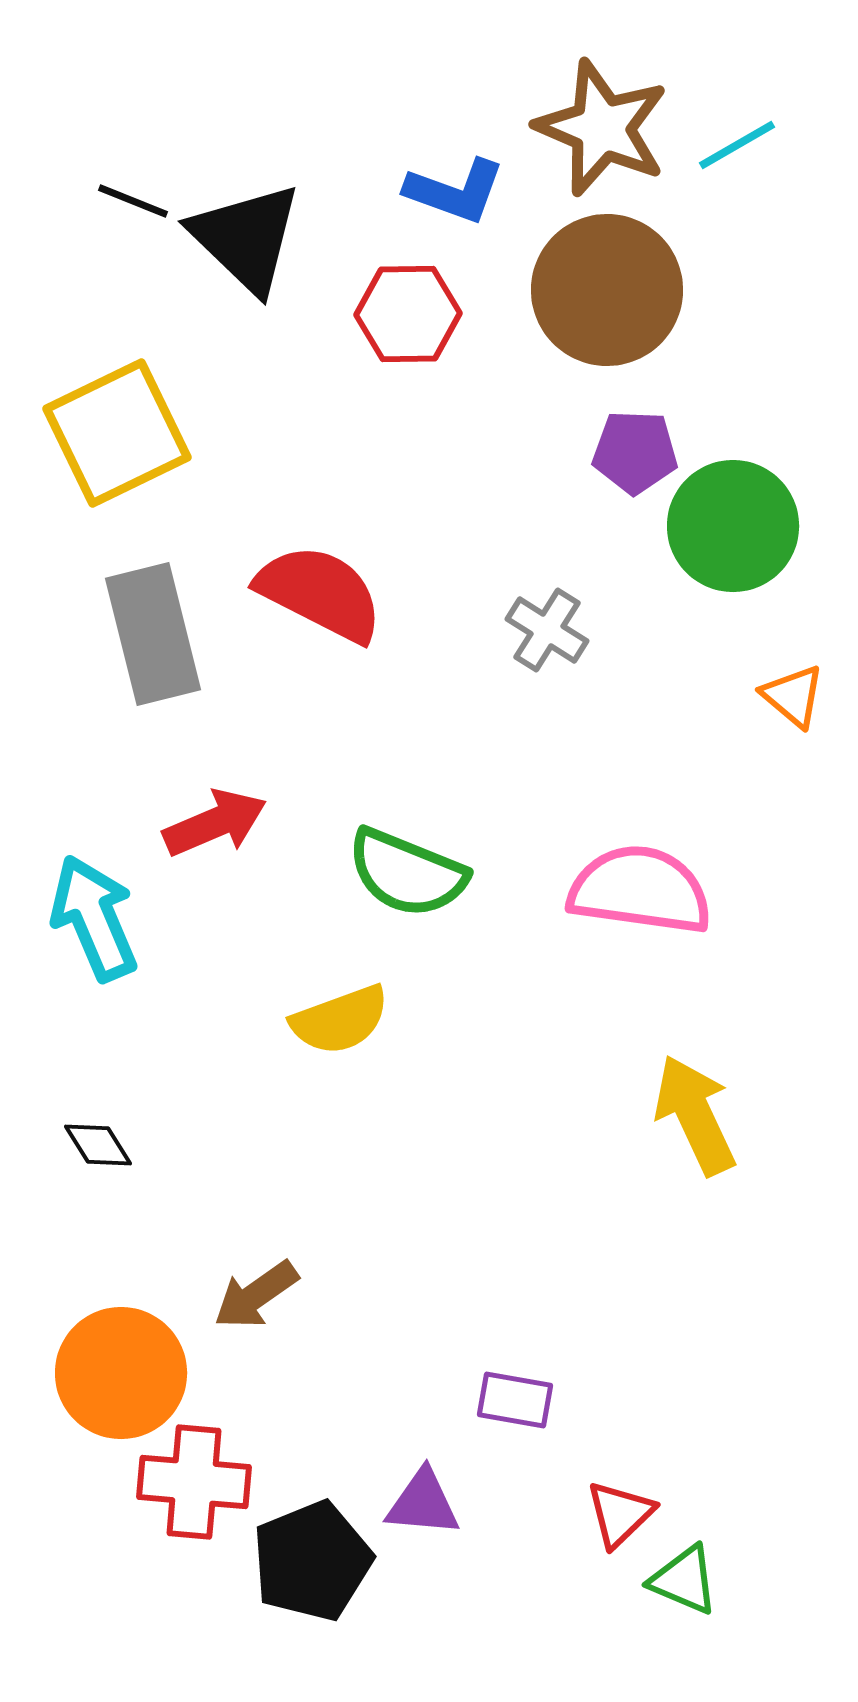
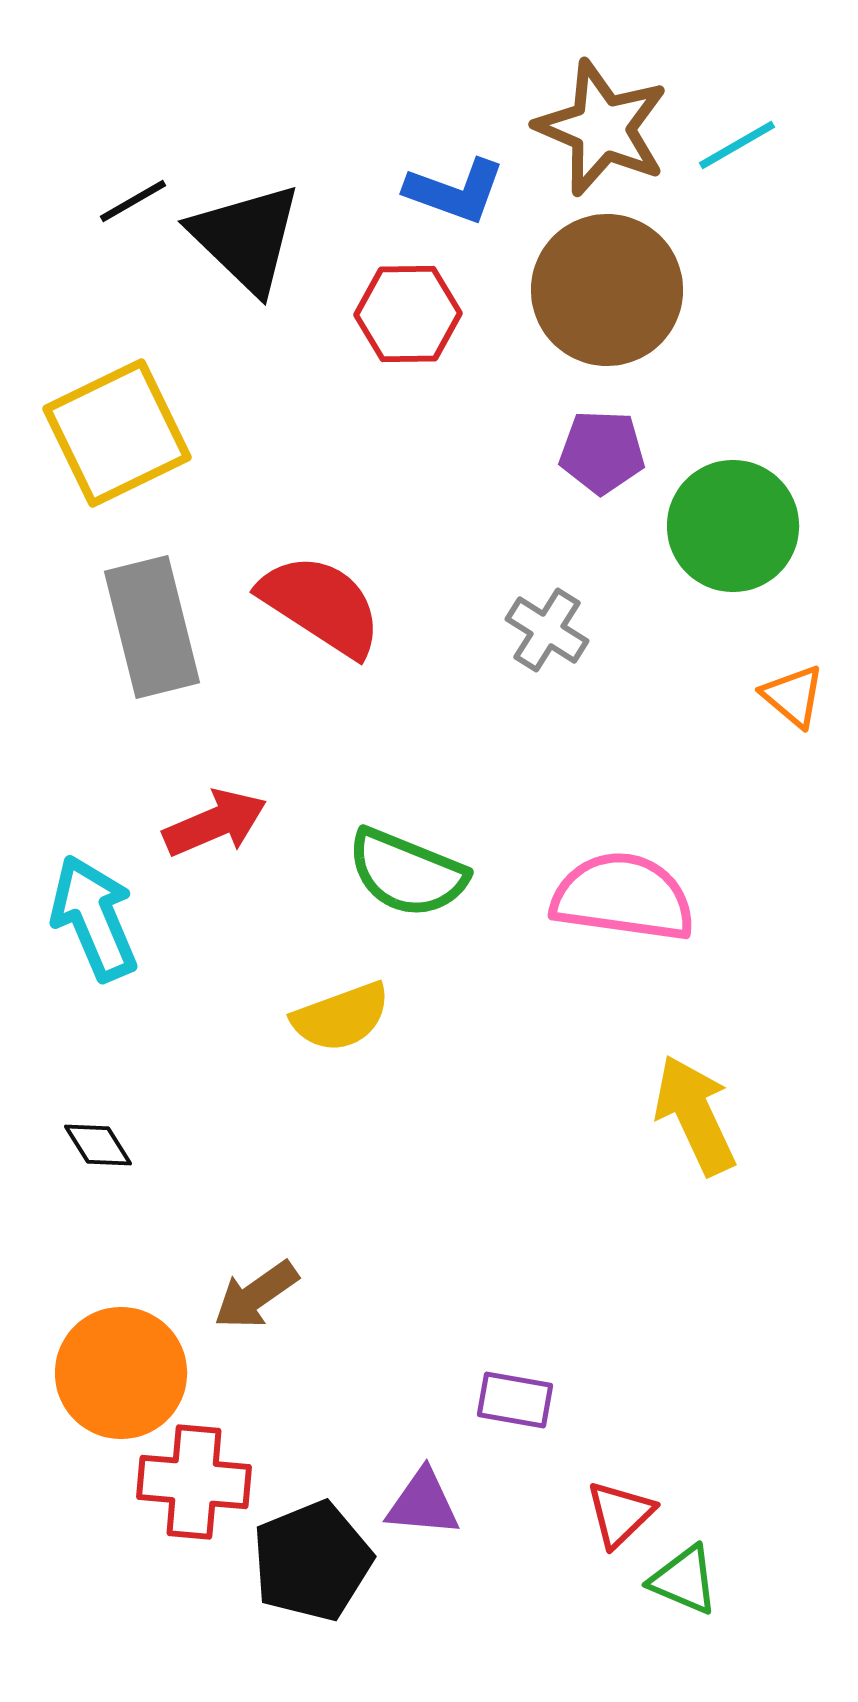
black line: rotated 52 degrees counterclockwise
purple pentagon: moved 33 px left
red semicircle: moved 1 px right, 12 px down; rotated 6 degrees clockwise
gray rectangle: moved 1 px left, 7 px up
pink semicircle: moved 17 px left, 7 px down
yellow semicircle: moved 1 px right, 3 px up
